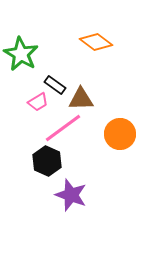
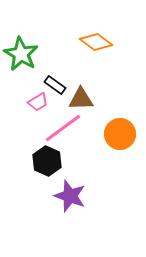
purple star: moved 1 px left, 1 px down
